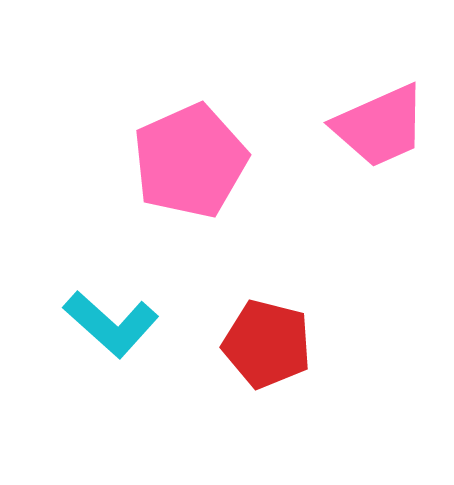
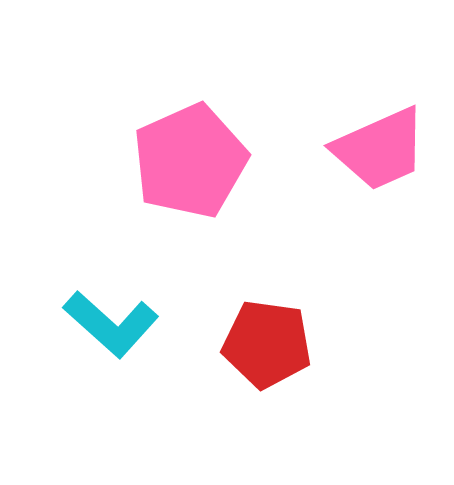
pink trapezoid: moved 23 px down
red pentagon: rotated 6 degrees counterclockwise
